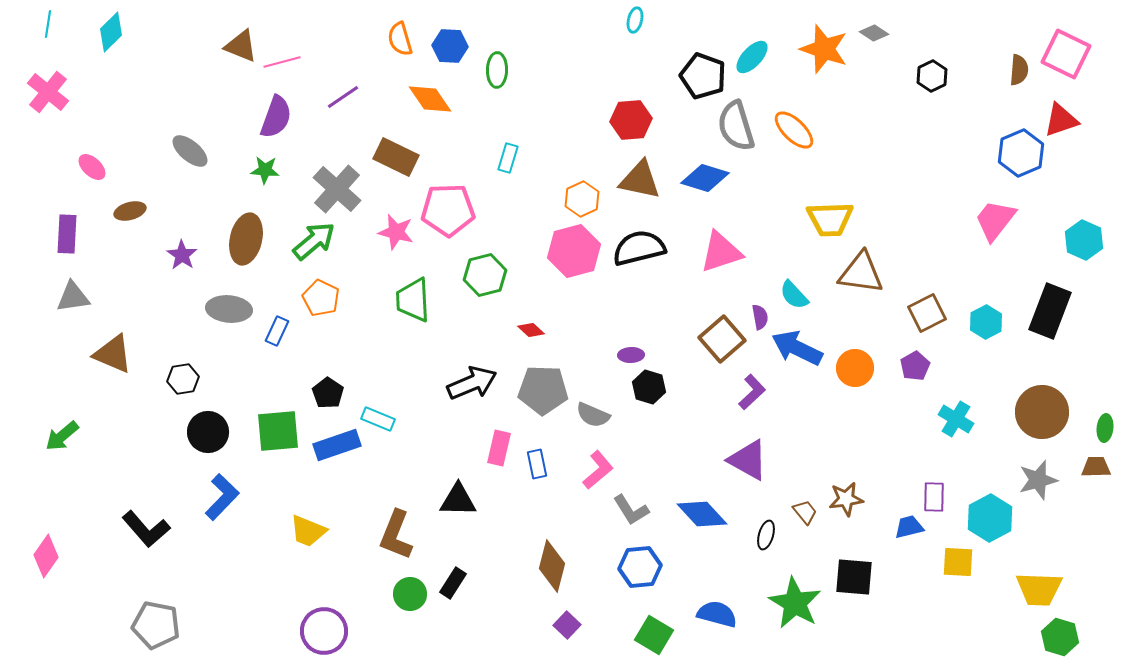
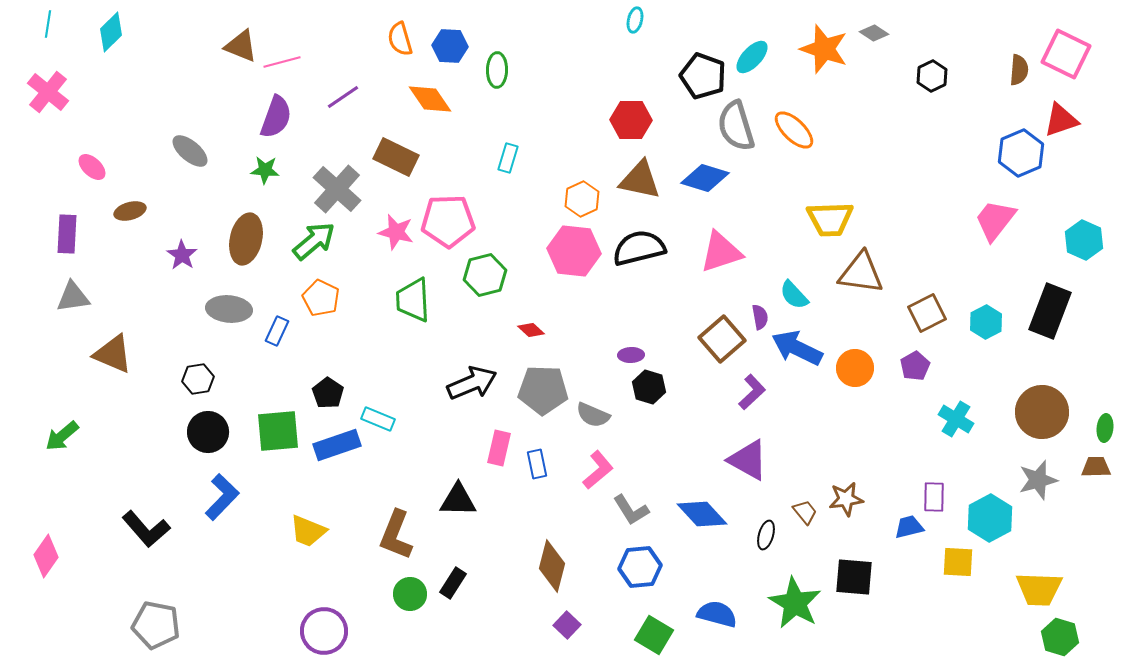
red hexagon at (631, 120): rotated 6 degrees clockwise
pink pentagon at (448, 210): moved 11 px down
pink hexagon at (574, 251): rotated 21 degrees clockwise
black hexagon at (183, 379): moved 15 px right
